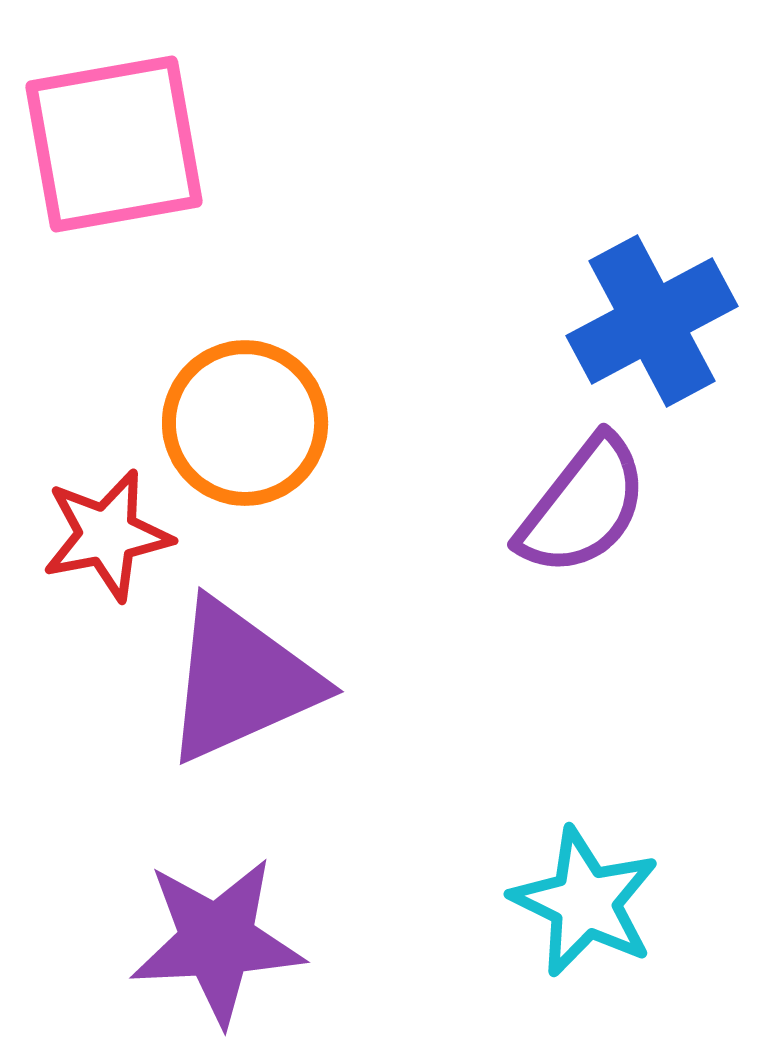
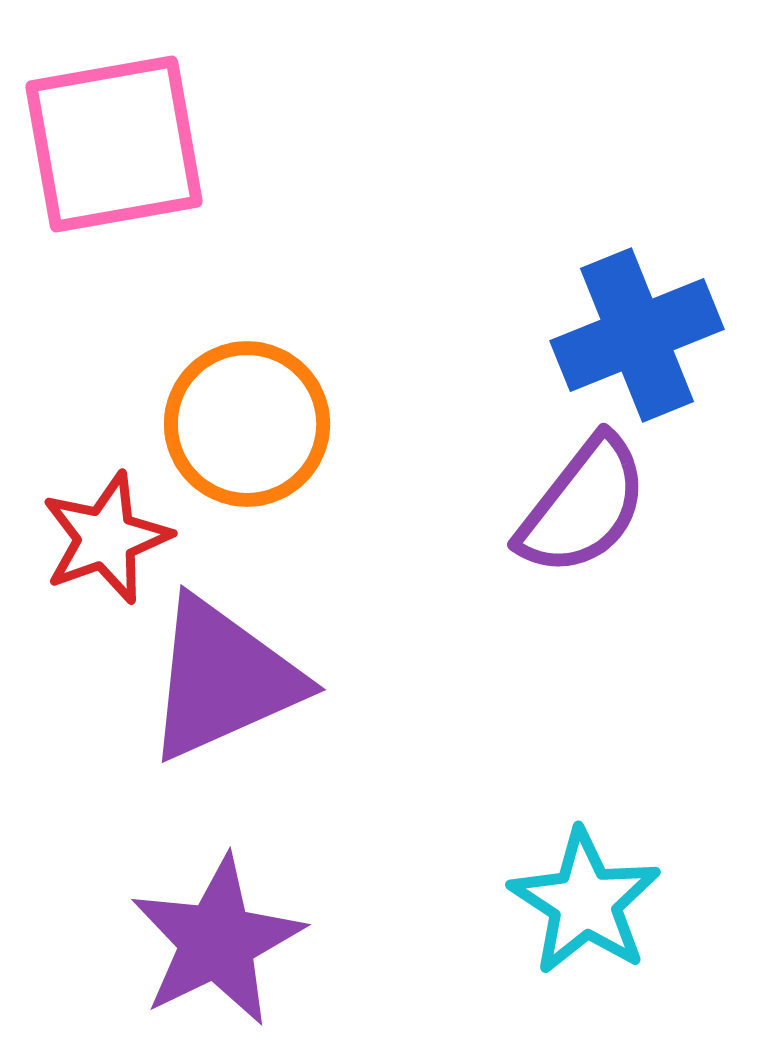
blue cross: moved 15 px left, 14 px down; rotated 6 degrees clockwise
orange circle: moved 2 px right, 1 px down
red star: moved 1 px left, 3 px down; rotated 9 degrees counterclockwise
purple triangle: moved 18 px left, 2 px up
cyan star: rotated 7 degrees clockwise
purple star: rotated 23 degrees counterclockwise
